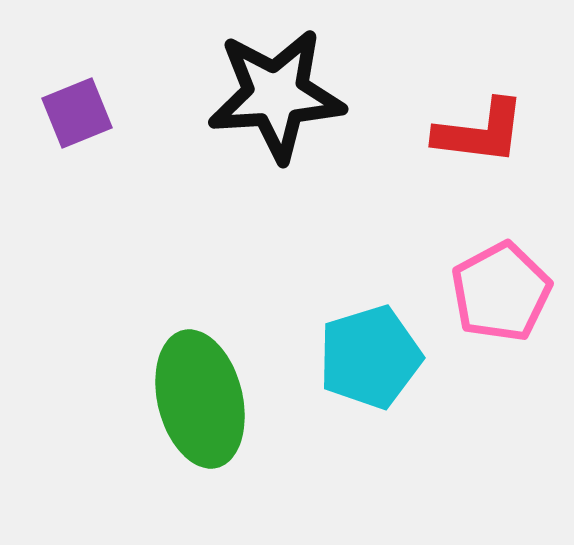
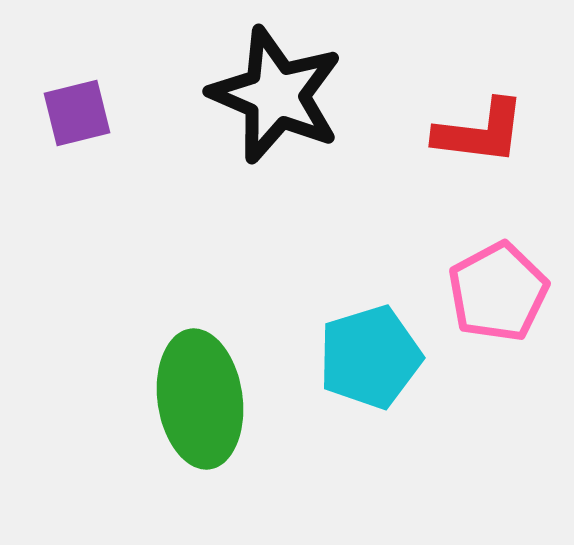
black star: rotated 27 degrees clockwise
purple square: rotated 8 degrees clockwise
pink pentagon: moved 3 px left
green ellipse: rotated 6 degrees clockwise
